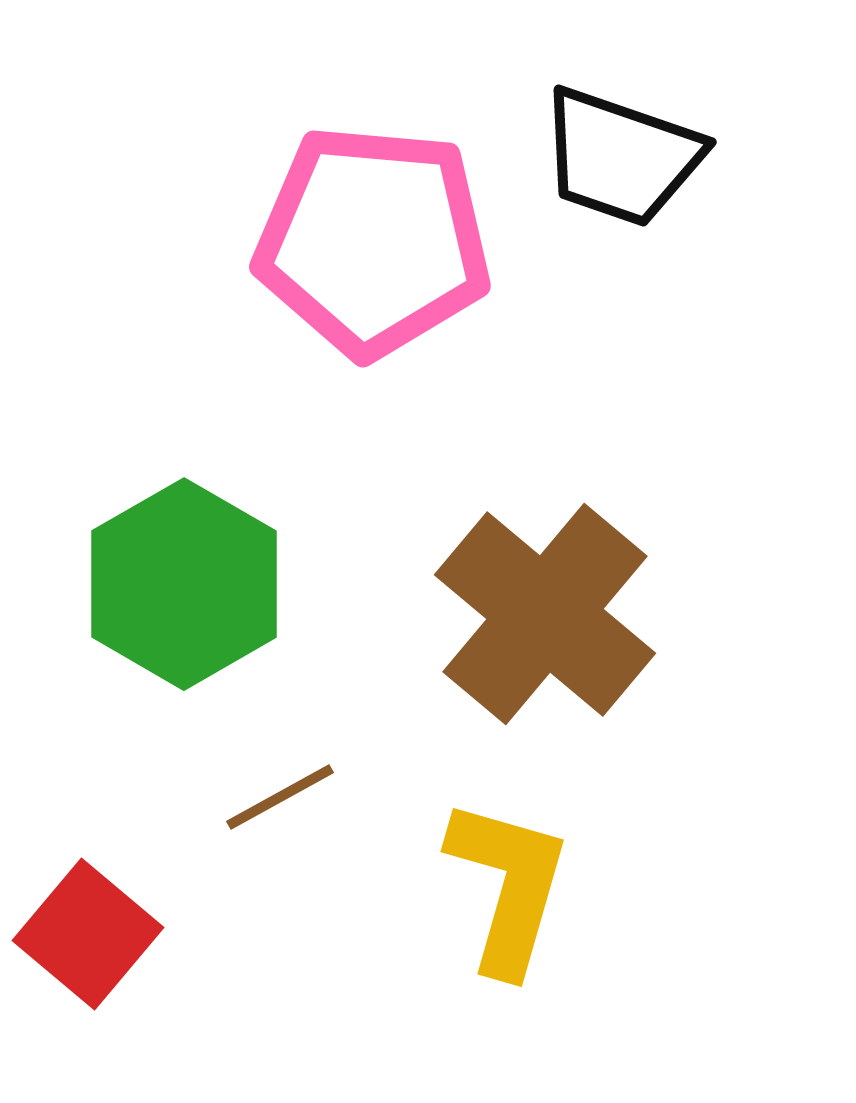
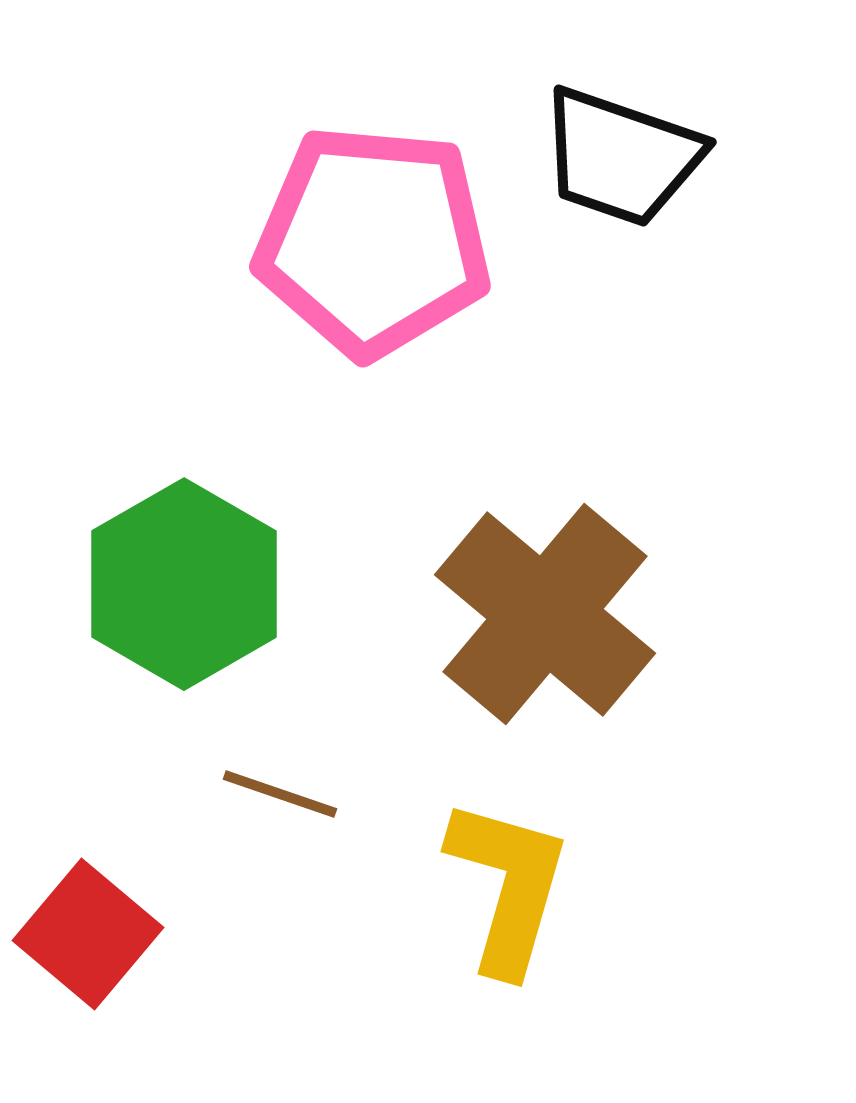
brown line: moved 3 px up; rotated 48 degrees clockwise
